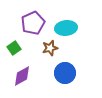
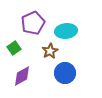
cyan ellipse: moved 3 px down
brown star: moved 3 px down; rotated 14 degrees counterclockwise
